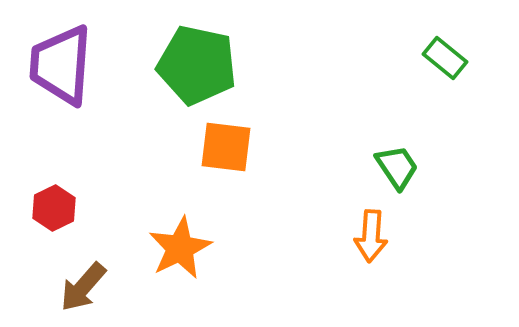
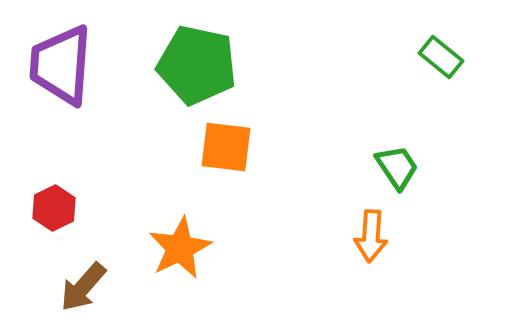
green rectangle: moved 4 px left, 1 px up
